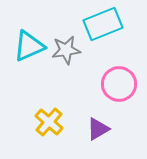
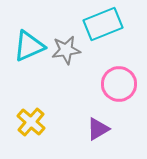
yellow cross: moved 18 px left
